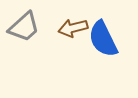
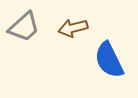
blue semicircle: moved 6 px right, 21 px down
